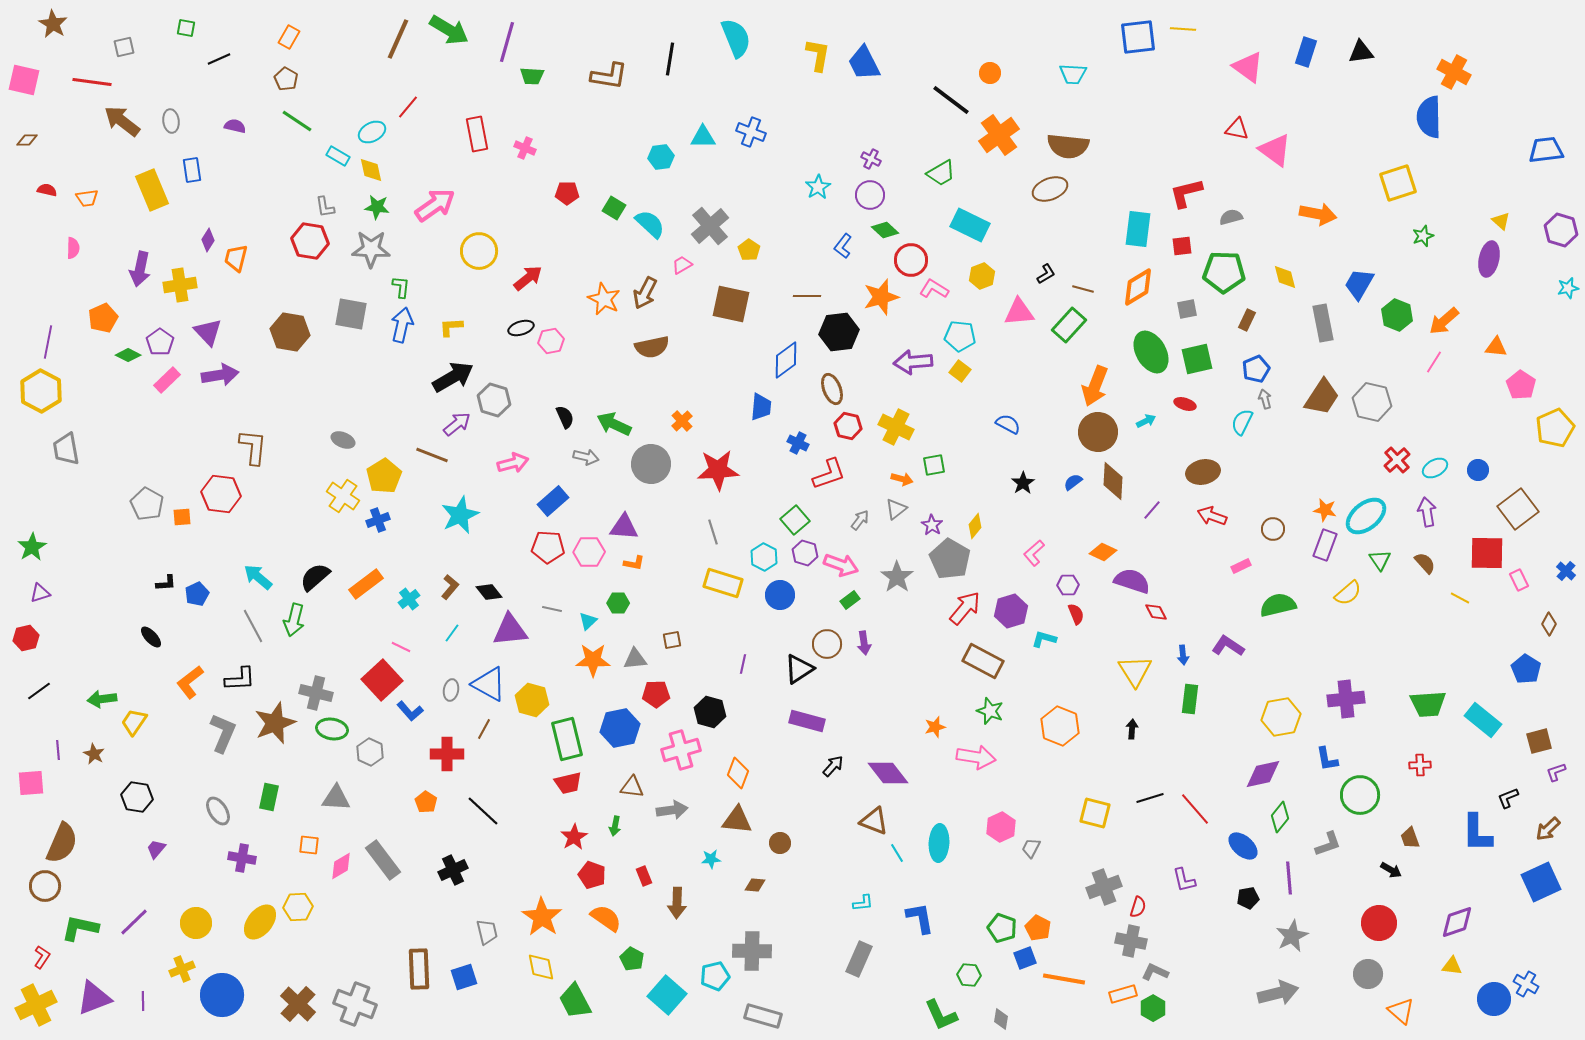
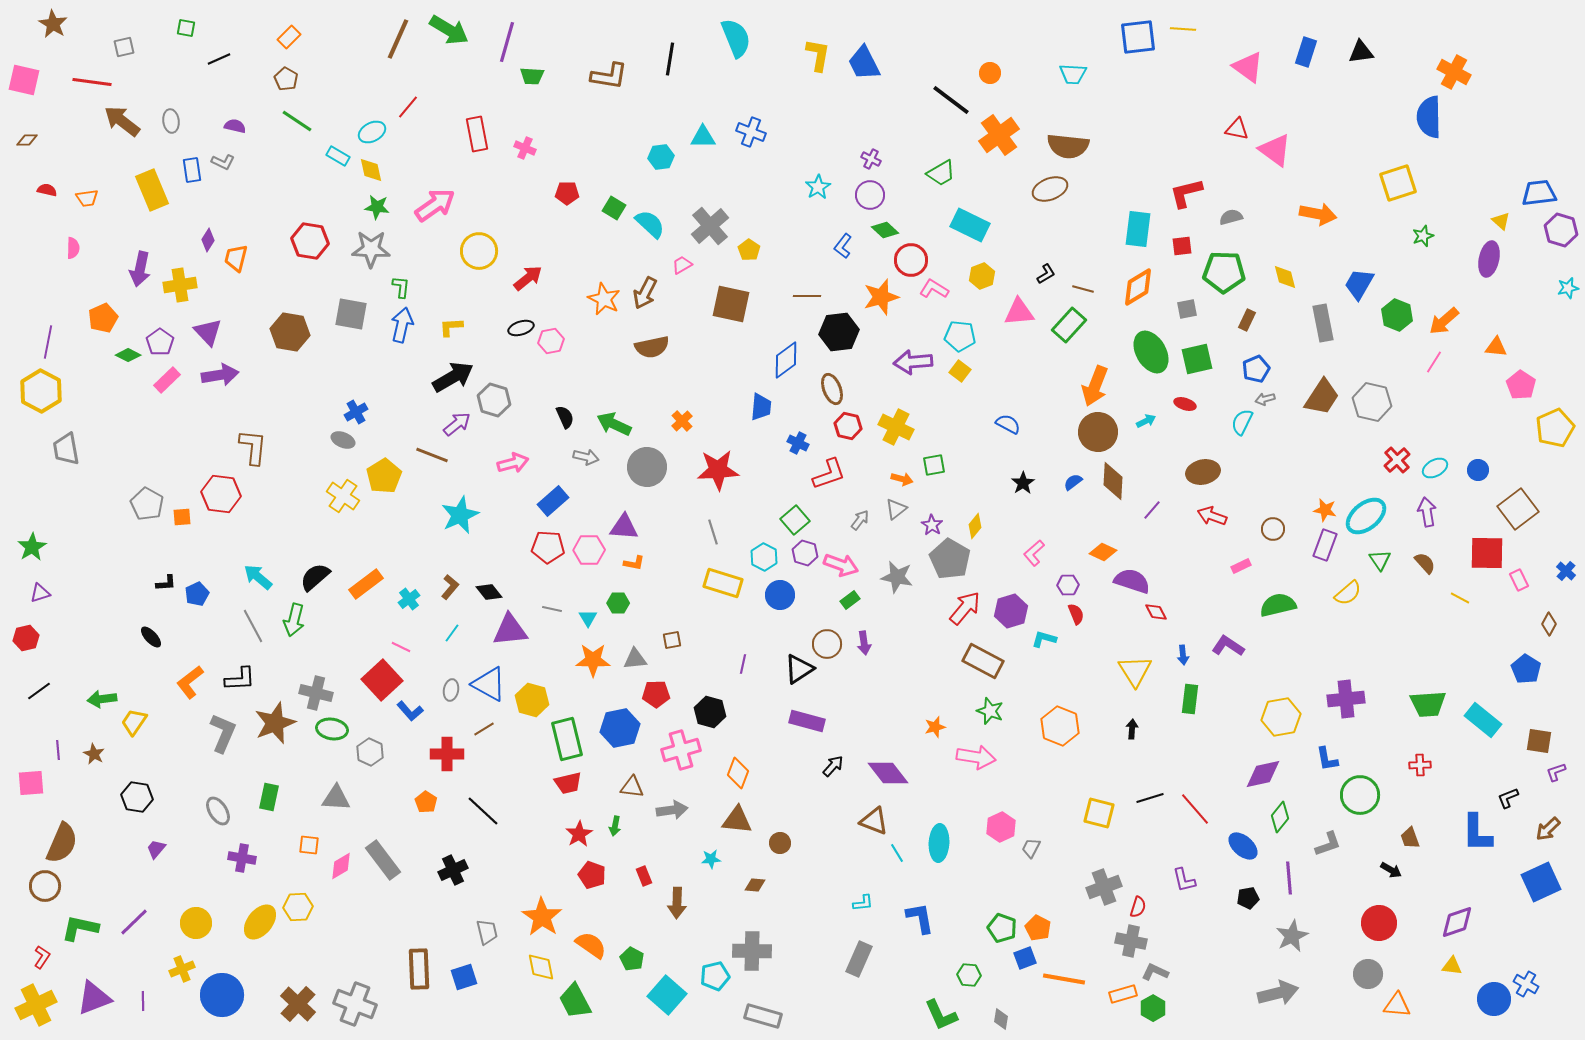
orange rectangle at (289, 37): rotated 15 degrees clockwise
blue trapezoid at (1546, 150): moved 7 px left, 43 px down
gray L-shape at (325, 207): moved 102 px left, 45 px up; rotated 55 degrees counterclockwise
gray arrow at (1265, 399): rotated 90 degrees counterclockwise
gray circle at (651, 464): moved 4 px left, 3 px down
blue cross at (378, 520): moved 22 px left, 108 px up; rotated 10 degrees counterclockwise
pink hexagon at (589, 552): moved 2 px up
gray star at (897, 577): rotated 24 degrees counterclockwise
cyan triangle at (588, 621): moved 3 px up; rotated 18 degrees counterclockwise
brown line at (484, 729): rotated 30 degrees clockwise
brown square at (1539, 741): rotated 24 degrees clockwise
yellow square at (1095, 813): moved 4 px right
red star at (574, 837): moved 5 px right, 3 px up
orange semicircle at (606, 918): moved 15 px left, 27 px down
orange triangle at (1401, 1011): moved 4 px left, 6 px up; rotated 36 degrees counterclockwise
